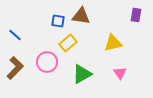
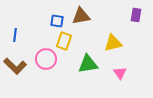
brown triangle: rotated 18 degrees counterclockwise
blue square: moved 1 px left
blue line: rotated 56 degrees clockwise
yellow rectangle: moved 4 px left, 2 px up; rotated 30 degrees counterclockwise
pink circle: moved 1 px left, 3 px up
brown L-shape: moved 2 px up; rotated 90 degrees clockwise
green triangle: moved 6 px right, 10 px up; rotated 20 degrees clockwise
